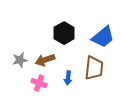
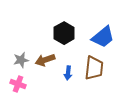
gray star: moved 1 px right
blue arrow: moved 5 px up
pink cross: moved 21 px left, 1 px down
